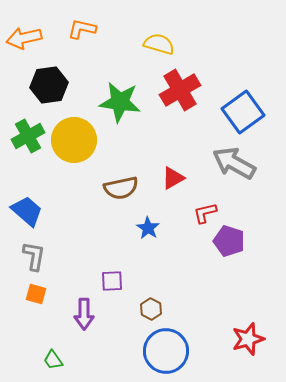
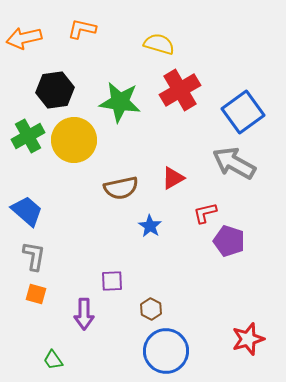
black hexagon: moved 6 px right, 5 px down
blue star: moved 2 px right, 2 px up
